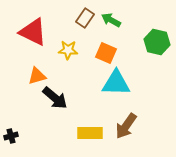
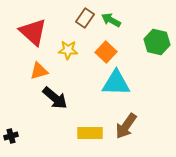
red triangle: rotated 16 degrees clockwise
orange square: moved 1 px up; rotated 20 degrees clockwise
orange triangle: moved 2 px right, 5 px up
